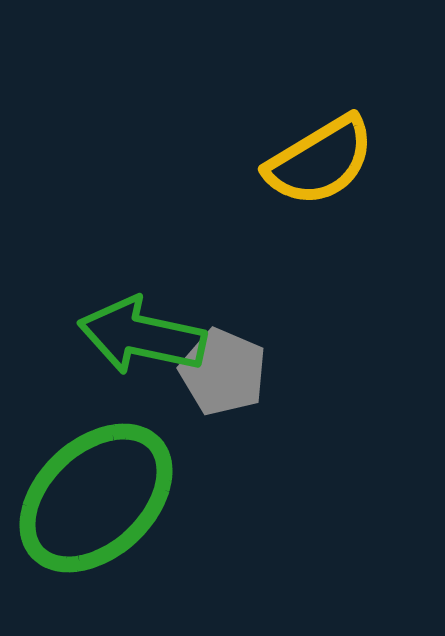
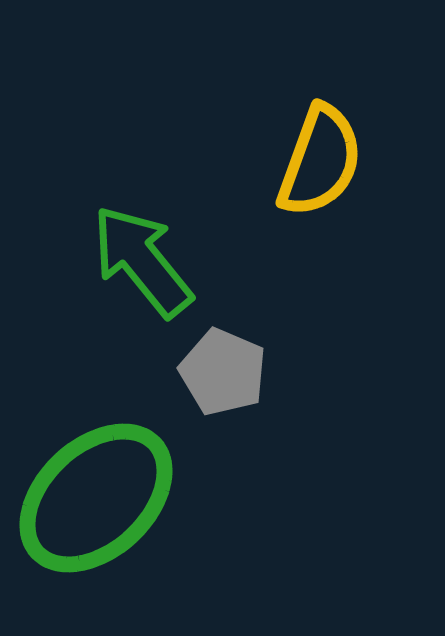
yellow semicircle: rotated 39 degrees counterclockwise
green arrow: moved 75 px up; rotated 39 degrees clockwise
